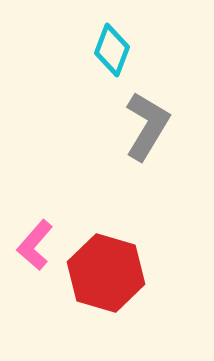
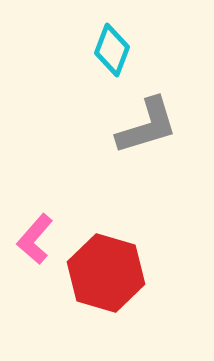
gray L-shape: rotated 42 degrees clockwise
pink L-shape: moved 6 px up
